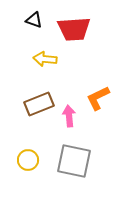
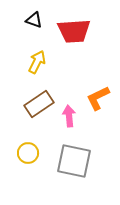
red trapezoid: moved 2 px down
yellow arrow: moved 8 px left, 3 px down; rotated 110 degrees clockwise
brown rectangle: rotated 12 degrees counterclockwise
yellow circle: moved 7 px up
